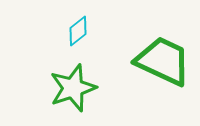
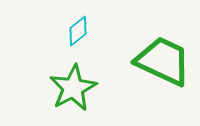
green star: rotated 9 degrees counterclockwise
